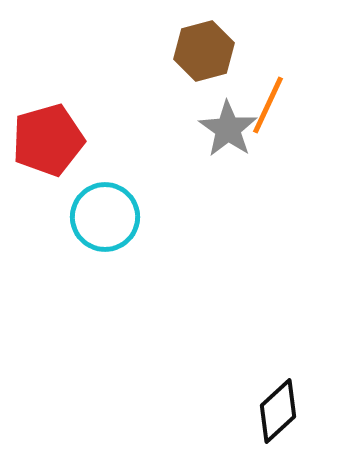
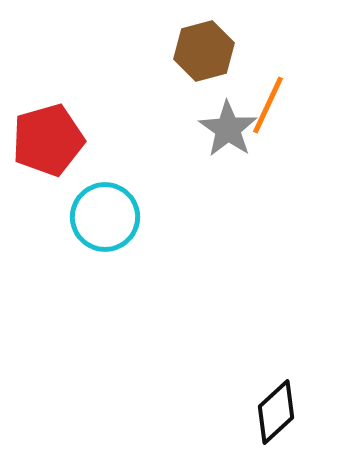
black diamond: moved 2 px left, 1 px down
